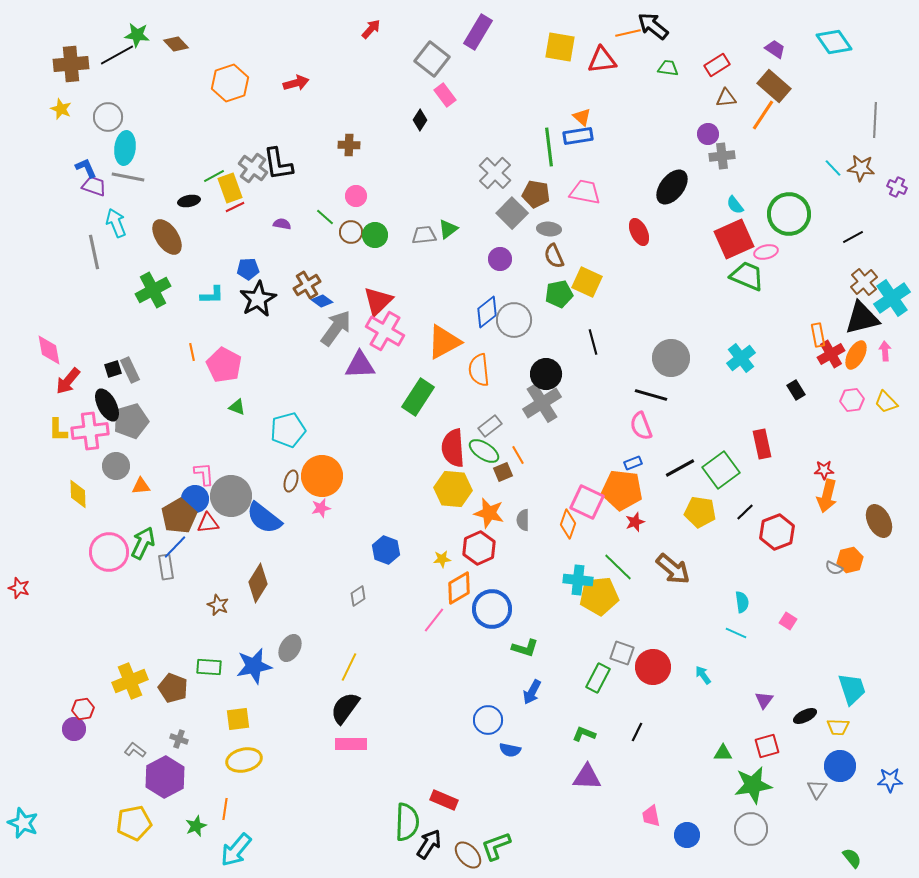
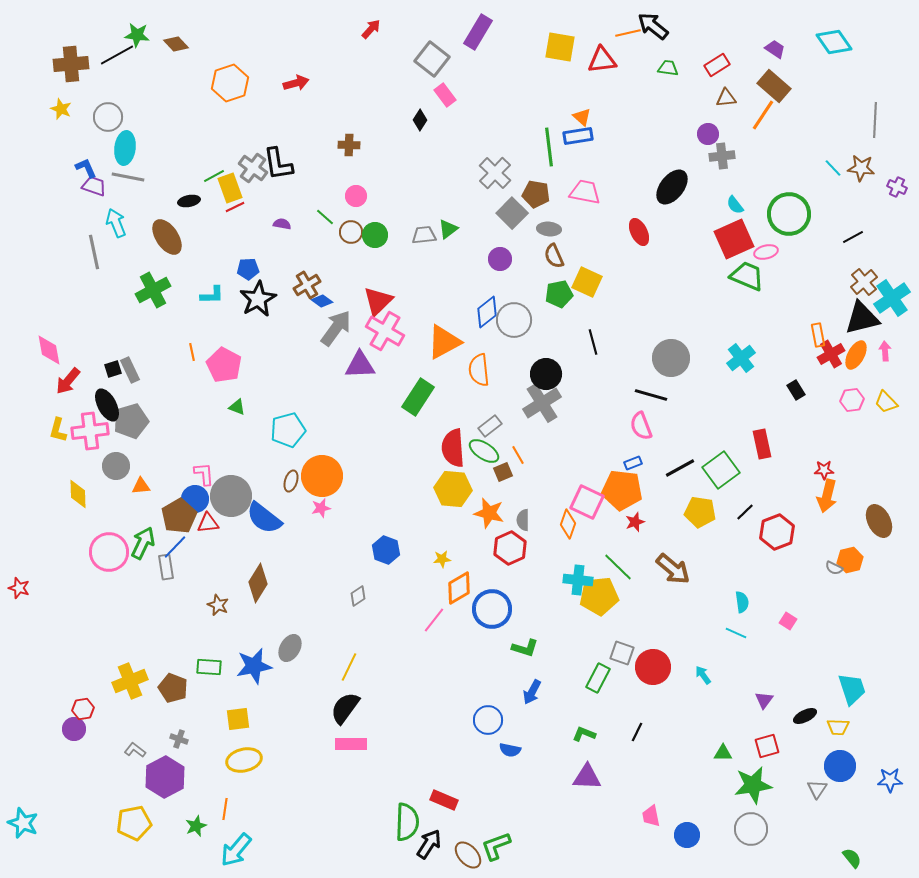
yellow L-shape at (58, 430): rotated 15 degrees clockwise
red hexagon at (479, 548): moved 31 px right
